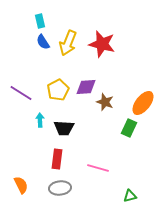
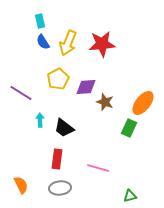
red star: rotated 20 degrees counterclockwise
yellow pentagon: moved 11 px up
black trapezoid: rotated 35 degrees clockwise
